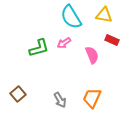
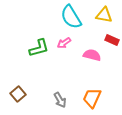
pink semicircle: rotated 54 degrees counterclockwise
